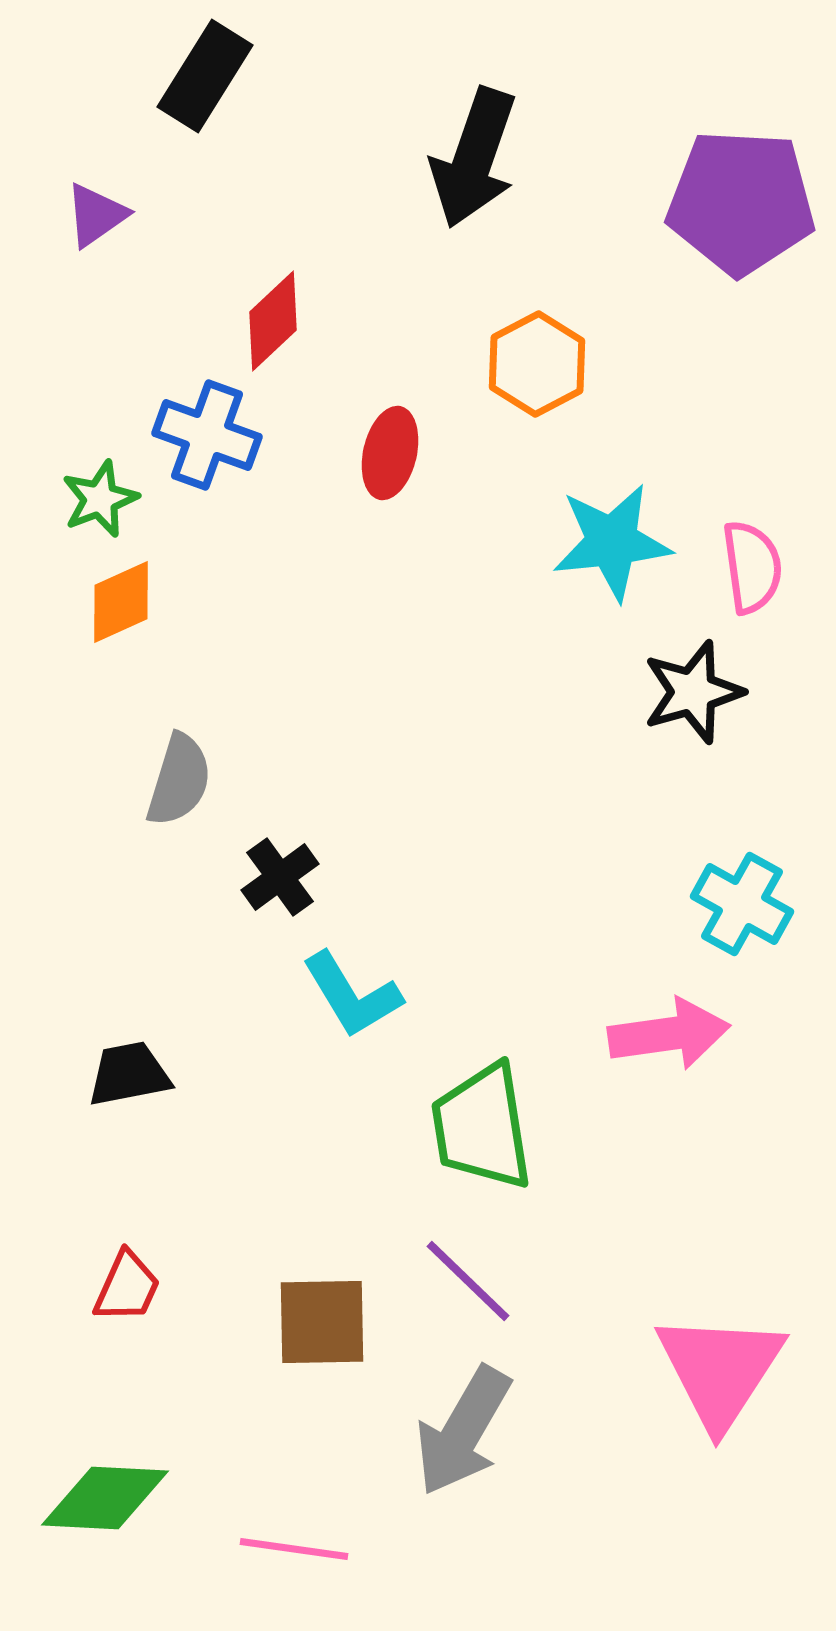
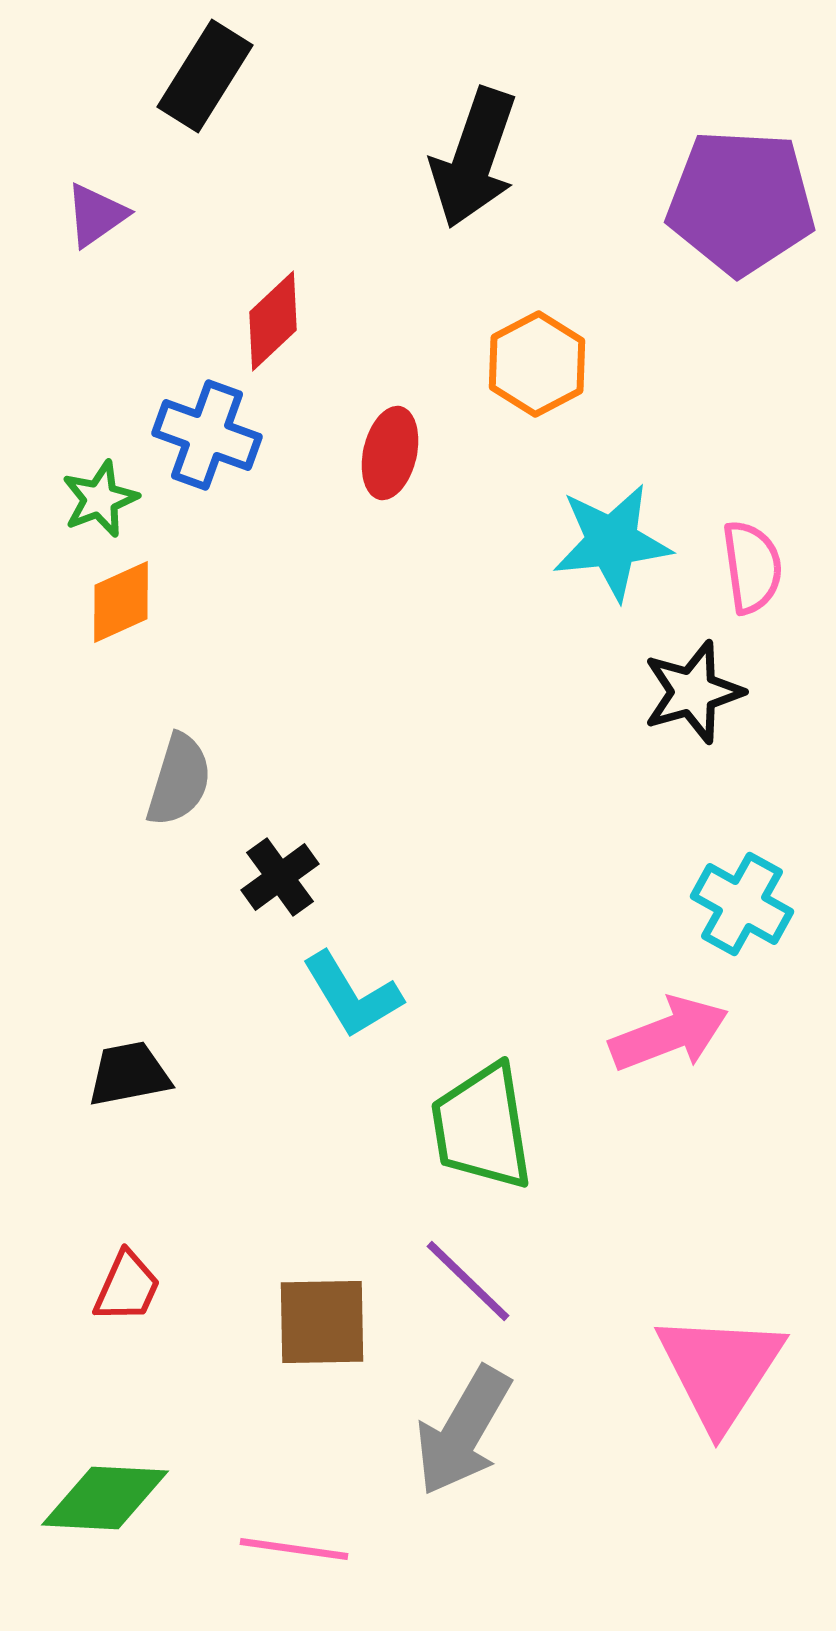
pink arrow: rotated 13 degrees counterclockwise
